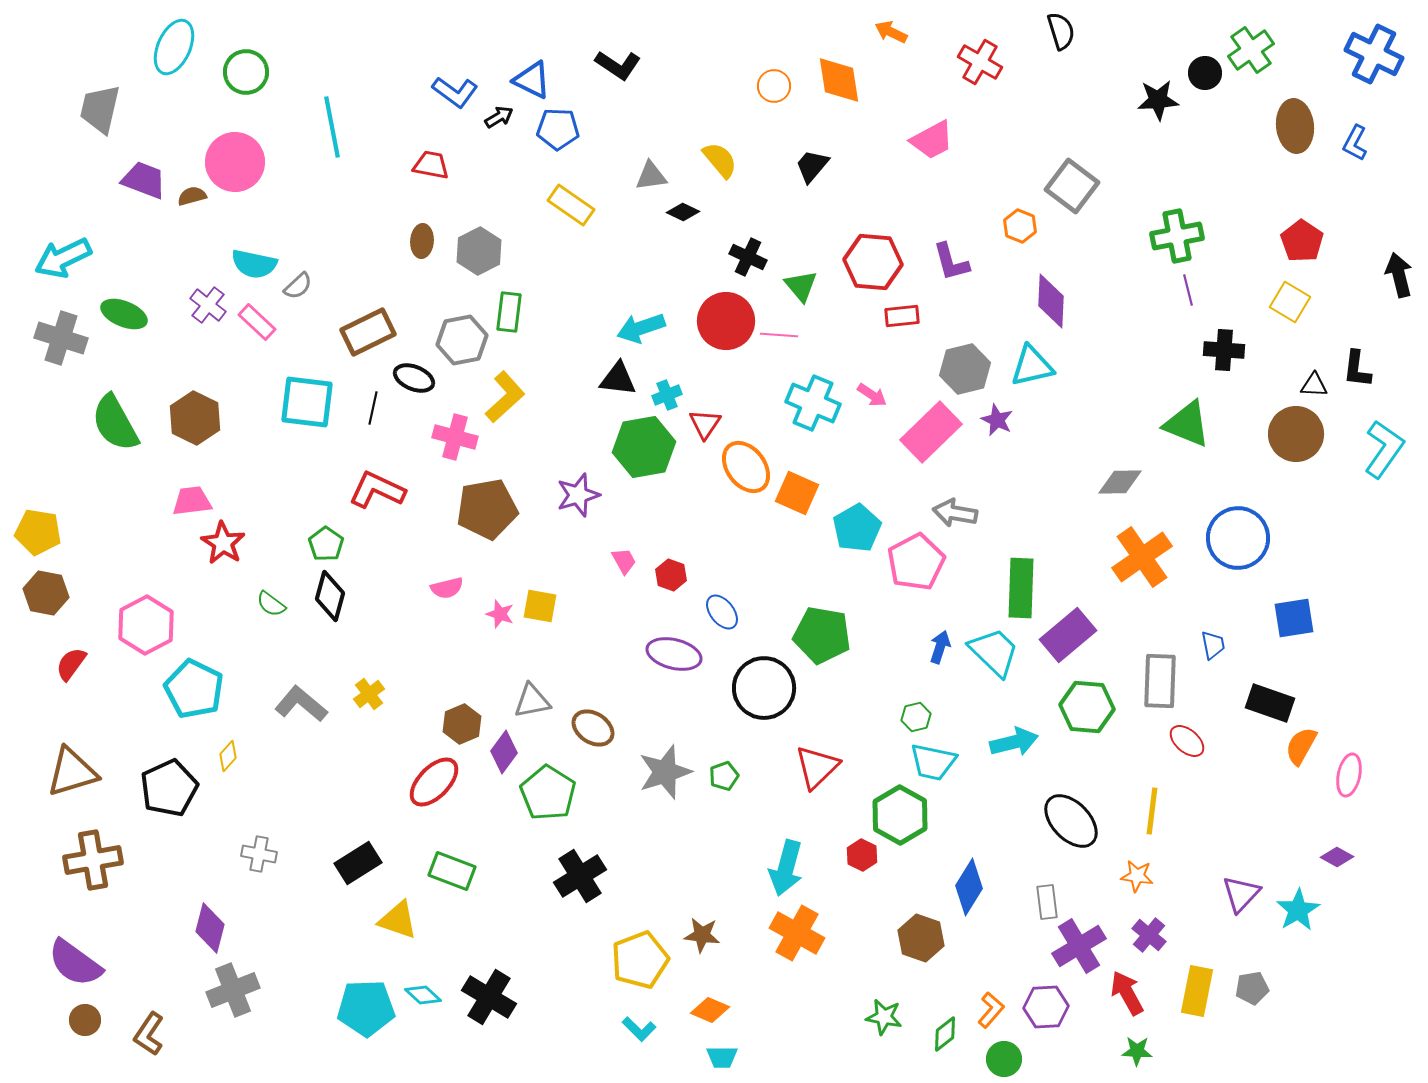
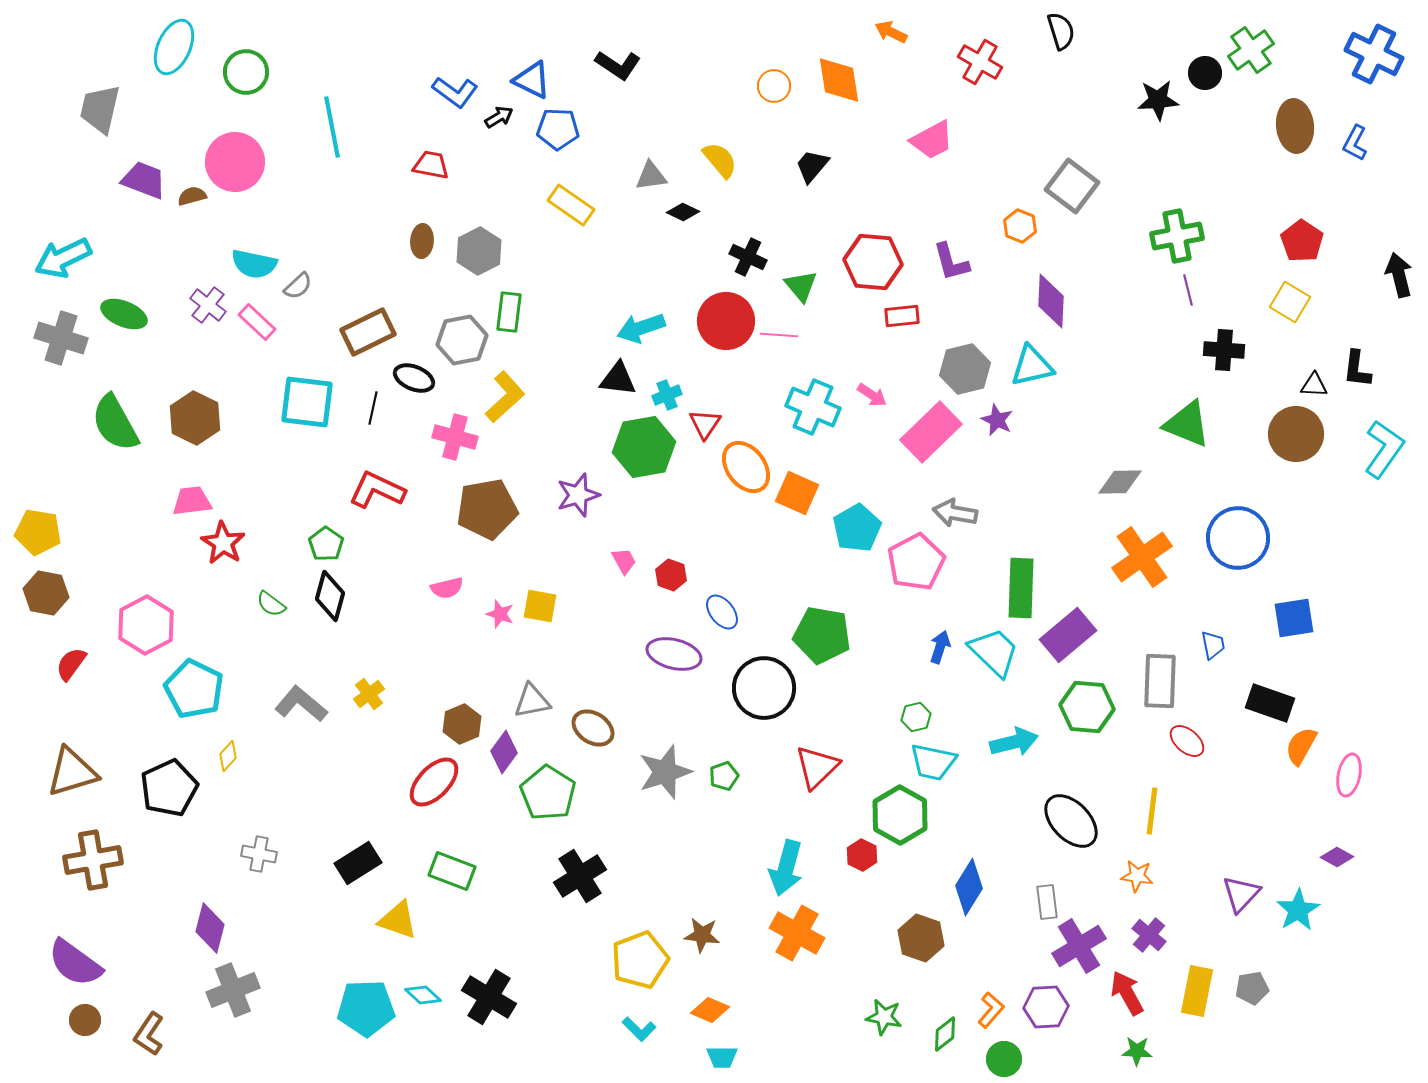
cyan cross at (813, 403): moved 4 px down
